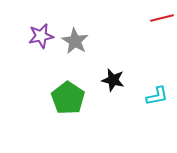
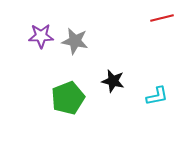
purple star: rotated 10 degrees clockwise
gray star: rotated 20 degrees counterclockwise
black star: moved 1 px down
green pentagon: rotated 16 degrees clockwise
